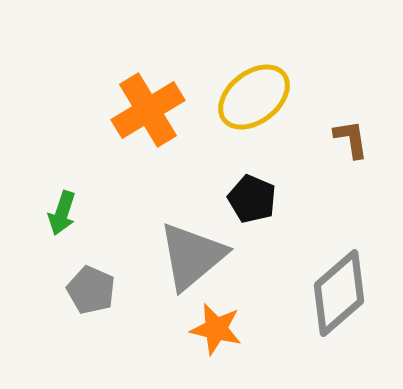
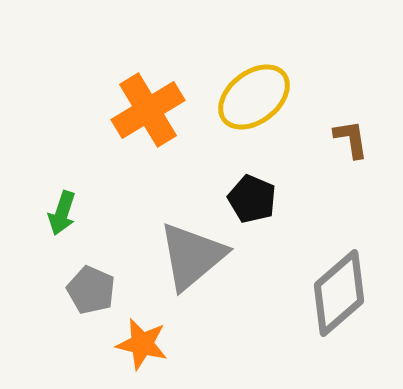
orange star: moved 74 px left, 15 px down
